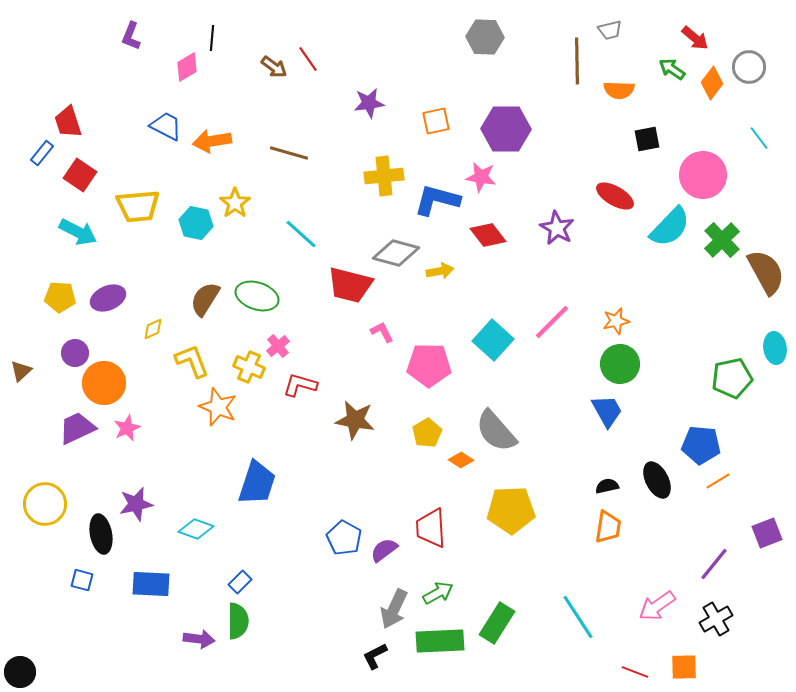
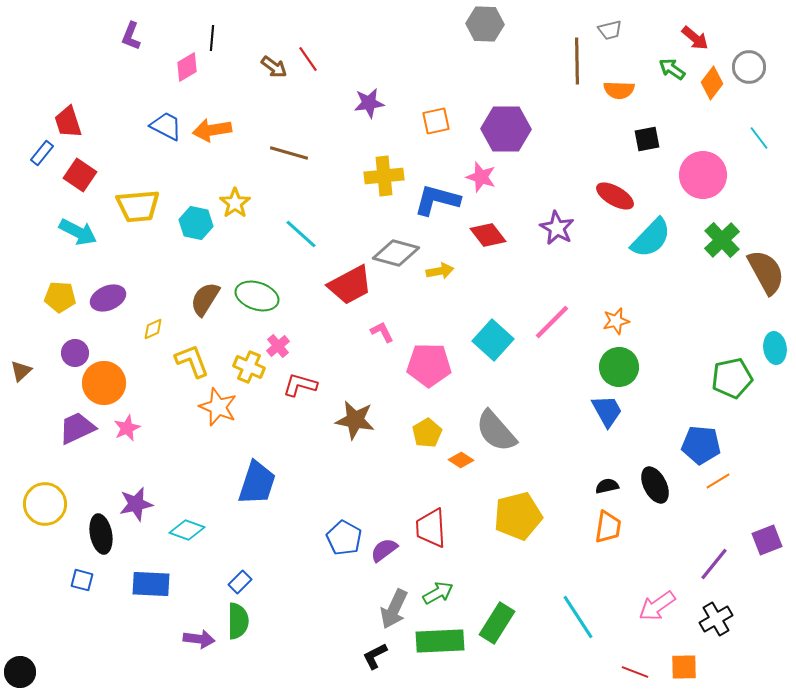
gray hexagon at (485, 37): moved 13 px up
orange arrow at (212, 141): moved 11 px up
pink star at (481, 177): rotated 8 degrees clockwise
cyan semicircle at (670, 227): moved 19 px left, 11 px down
red trapezoid at (350, 285): rotated 42 degrees counterclockwise
green circle at (620, 364): moved 1 px left, 3 px down
black ellipse at (657, 480): moved 2 px left, 5 px down
yellow pentagon at (511, 510): moved 7 px right, 6 px down; rotated 12 degrees counterclockwise
cyan diamond at (196, 529): moved 9 px left, 1 px down
purple square at (767, 533): moved 7 px down
